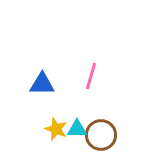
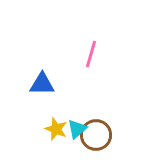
pink line: moved 22 px up
cyan triangle: rotated 40 degrees counterclockwise
brown circle: moved 5 px left
